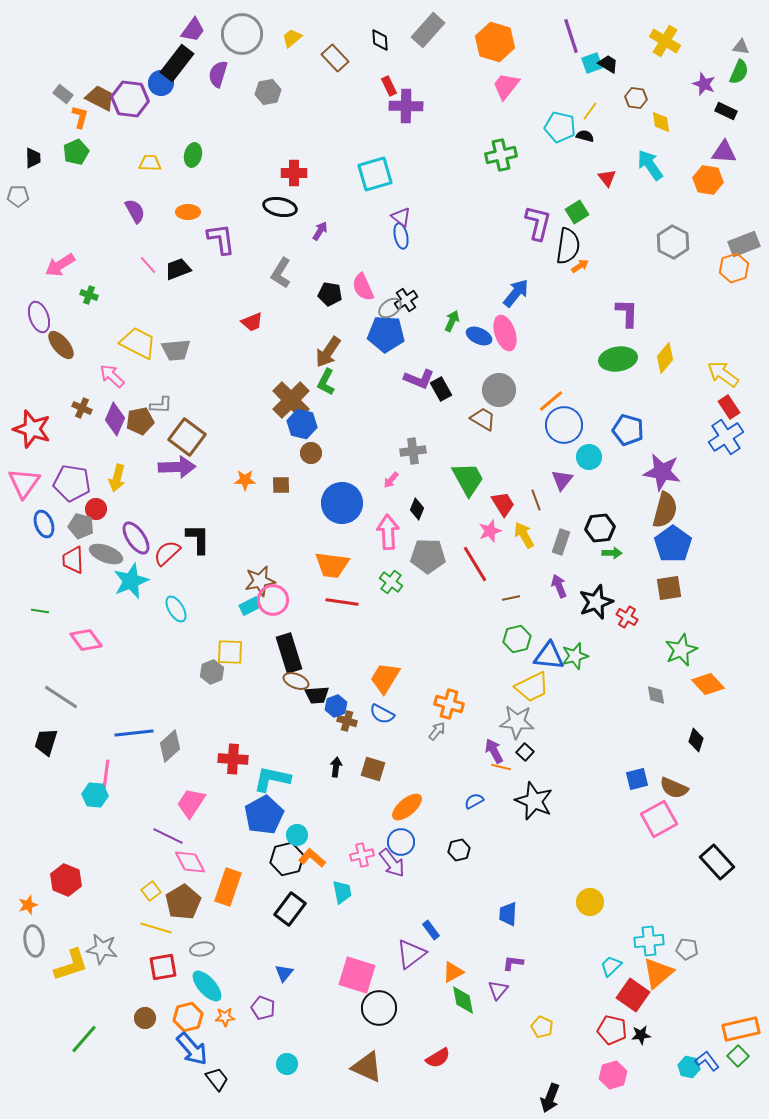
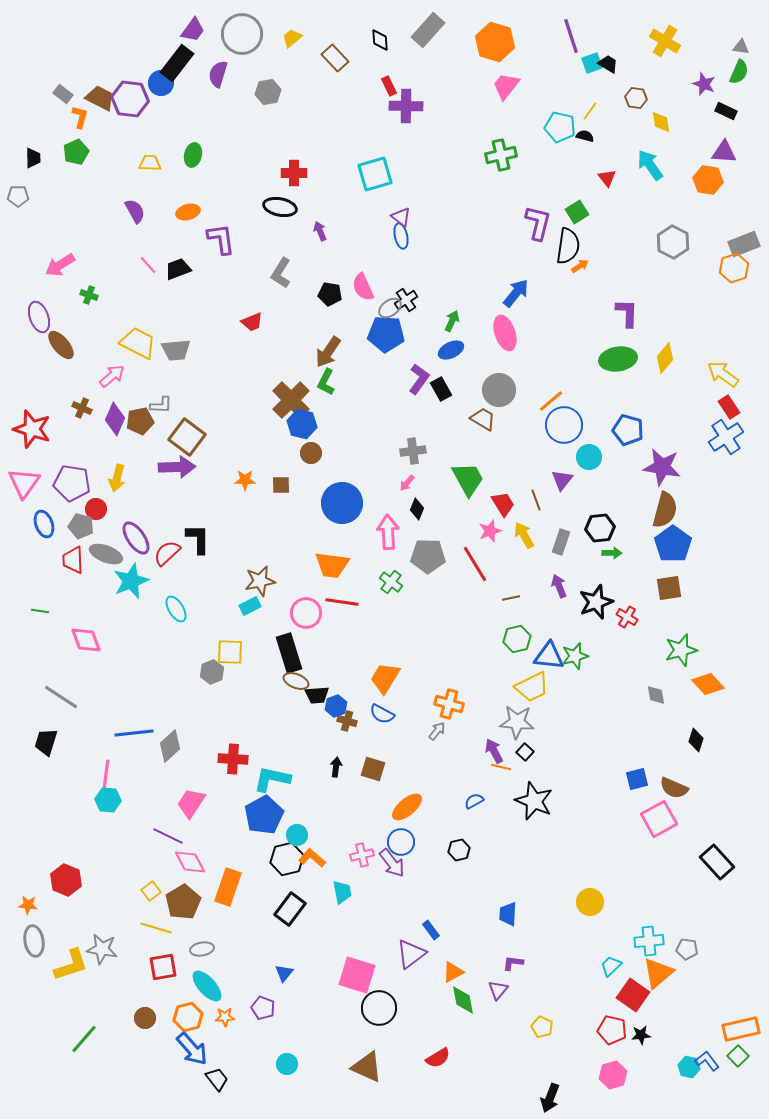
orange ellipse at (188, 212): rotated 15 degrees counterclockwise
purple arrow at (320, 231): rotated 54 degrees counterclockwise
blue ellipse at (479, 336): moved 28 px left, 14 px down; rotated 50 degrees counterclockwise
pink arrow at (112, 376): rotated 96 degrees clockwise
purple L-shape at (419, 379): rotated 76 degrees counterclockwise
purple star at (662, 472): moved 5 px up
pink arrow at (391, 480): moved 16 px right, 3 px down
pink circle at (273, 600): moved 33 px right, 13 px down
pink diamond at (86, 640): rotated 16 degrees clockwise
green star at (681, 650): rotated 8 degrees clockwise
cyan hexagon at (95, 795): moved 13 px right, 5 px down
orange star at (28, 905): rotated 24 degrees clockwise
